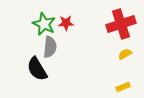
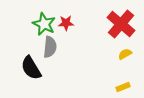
red cross: rotated 32 degrees counterclockwise
black semicircle: moved 6 px left, 1 px up
